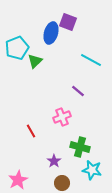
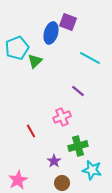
cyan line: moved 1 px left, 2 px up
green cross: moved 2 px left, 1 px up; rotated 30 degrees counterclockwise
